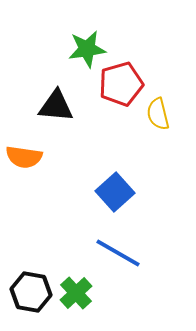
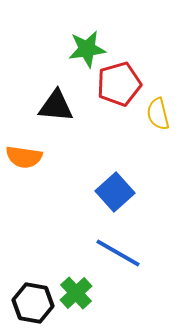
red pentagon: moved 2 px left
black hexagon: moved 2 px right, 11 px down
